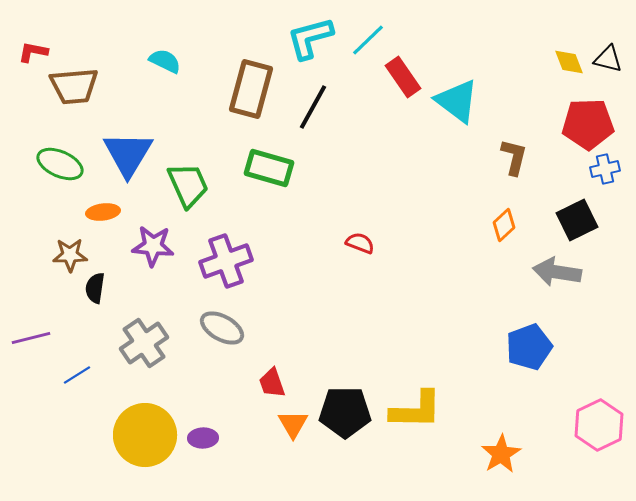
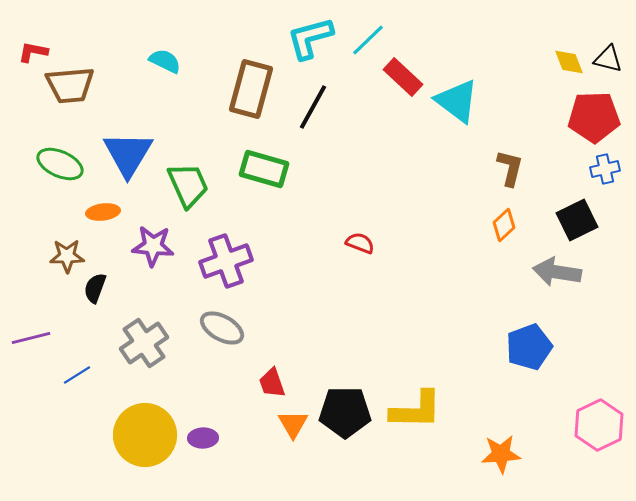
red rectangle: rotated 12 degrees counterclockwise
brown trapezoid: moved 4 px left, 1 px up
red pentagon: moved 6 px right, 7 px up
brown L-shape: moved 4 px left, 11 px down
green rectangle: moved 5 px left, 1 px down
brown star: moved 3 px left, 1 px down
black semicircle: rotated 12 degrees clockwise
orange star: rotated 27 degrees clockwise
